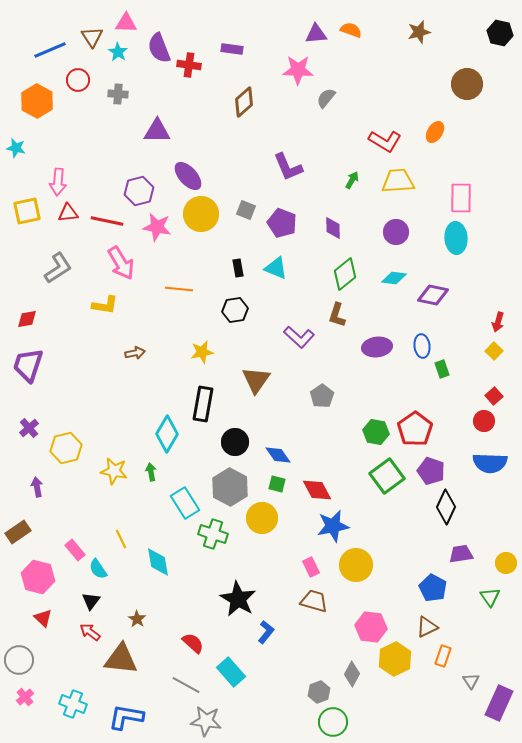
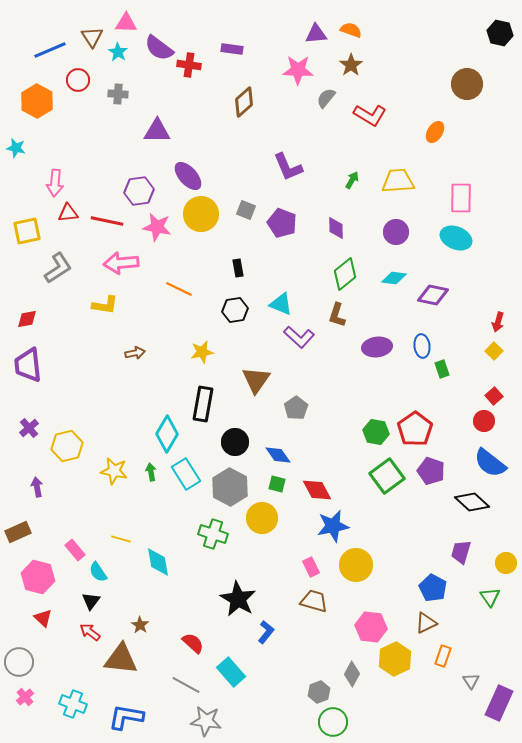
brown star at (419, 32): moved 68 px left, 33 px down; rotated 20 degrees counterclockwise
purple semicircle at (159, 48): rotated 32 degrees counterclockwise
red L-shape at (385, 141): moved 15 px left, 26 px up
pink arrow at (58, 182): moved 3 px left, 1 px down
purple hexagon at (139, 191): rotated 8 degrees clockwise
yellow square at (27, 211): moved 20 px down
purple diamond at (333, 228): moved 3 px right
cyan ellipse at (456, 238): rotated 64 degrees counterclockwise
pink arrow at (121, 263): rotated 116 degrees clockwise
cyan triangle at (276, 268): moved 5 px right, 36 px down
orange line at (179, 289): rotated 20 degrees clockwise
purple trapezoid at (28, 365): rotated 24 degrees counterclockwise
gray pentagon at (322, 396): moved 26 px left, 12 px down
yellow hexagon at (66, 448): moved 1 px right, 2 px up
blue semicircle at (490, 463): rotated 36 degrees clockwise
cyan rectangle at (185, 503): moved 1 px right, 29 px up
black diamond at (446, 507): moved 26 px right, 5 px up; rotated 72 degrees counterclockwise
brown rectangle at (18, 532): rotated 10 degrees clockwise
yellow line at (121, 539): rotated 48 degrees counterclockwise
purple trapezoid at (461, 554): moved 2 px up; rotated 65 degrees counterclockwise
cyan semicircle at (98, 569): moved 3 px down
brown star at (137, 619): moved 3 px right, 6 px down
brown triangle at (427, 627): moved 1 px left, 4 px up
gray circle at (19, 660): moved 2 px down
